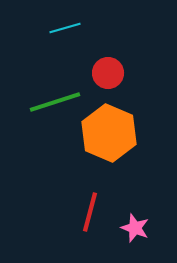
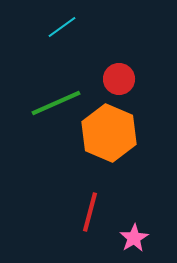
cyan line: moved 3 px left, 1 px up; rotated 20 degrees counterclockwise
red circle: moved 11 px right, 6 px down
green line: moved 1 px right, 1 px down; rotated 6 degrees counterclockwise
pink star: moved 1 px left, 10 px down; rotated 20 degrees clockwise
